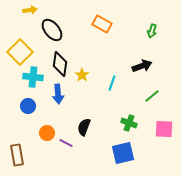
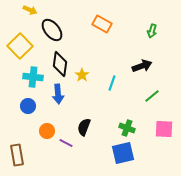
yellow arrow: rotated 32 degrees clockwise
yellow square: moved 6 px up
green cross: moved 2 px left, 5 px down
orange circle: moved 2 px up
